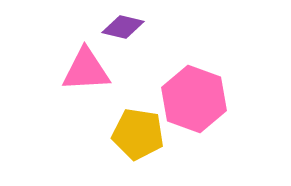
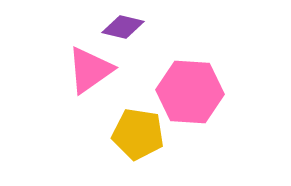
pink triangle: moved 4 px right; rotated 32 degrees counterclockwise
pink hexagon: moved 4 px left, 7 px up; rotated 16 degrees counterclockwise
